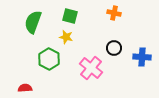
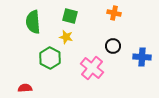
green semicircle: rotated 25 degrees counterclockwise
black circle: moved 1 px left, 2 px up
green hexagon: moved 1 px right, 1 px up
pink cross: moved 1 px right
